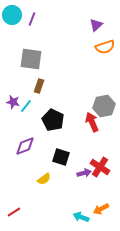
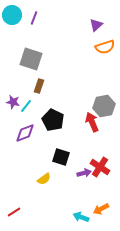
purple line: moved 2 px right, 1 px up
gray square: rotated 10 degrees clockwise
purple diamond: moved 13 px up
